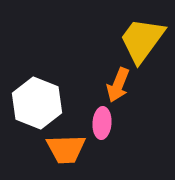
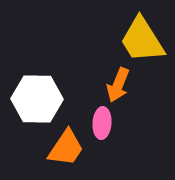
yellow trapezoid: rotated 68 degrees counterclockwise
white hexagon: moved 4 px up; rotated 21 degrees counterclockwise
orange trapezoid: moved 1 px up; rotated 54 degrees counterclockwise
